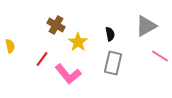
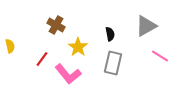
yellow star: moved 5 px down
